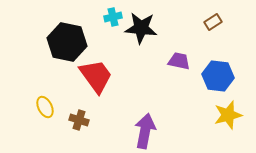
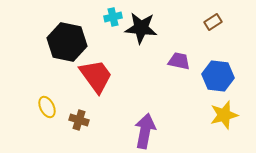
yellow ellipse: moved 2 px right
yellow star: moved 4 px left
